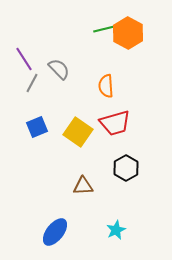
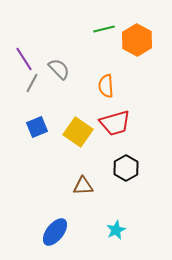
orange hexagon: moved 9 px right, 7 px down
